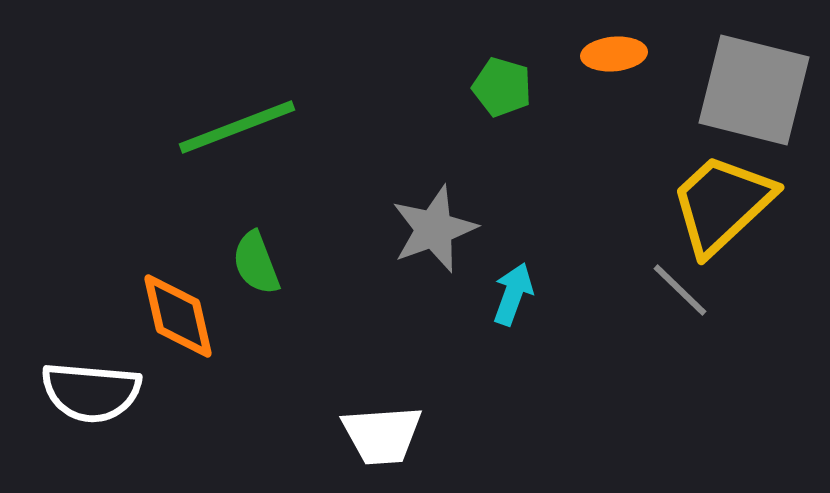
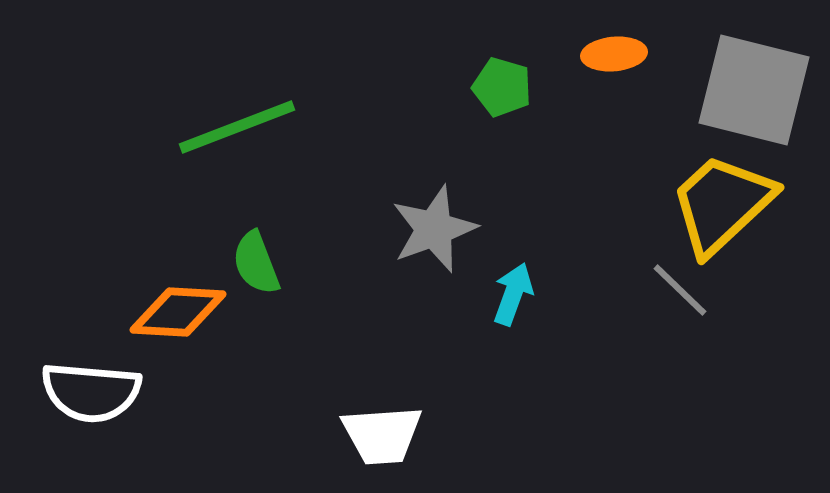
orange diamond: moved 4 px up; rotated 74 degrees counterclockwise
